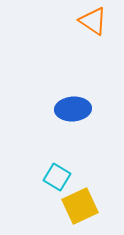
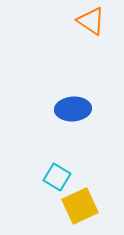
orange triangle: moved 2 px left
